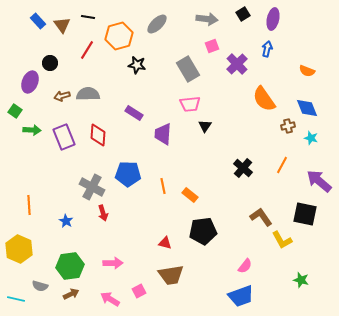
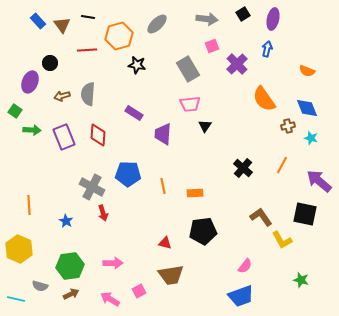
red line at (87, 50): rotated 54 degrees clockwise
gray semicircle at (88, 94): rotated 85 degrees counterclockwise
orange rectangle at (190, 195): moved 5 px right, 2 px up; rotated 42 degrees counterclockwise
